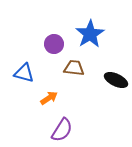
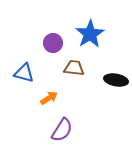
purple circle: moved 1 px left, 1 px up
black ellipse: rotated 15 degrees counterclockwise
